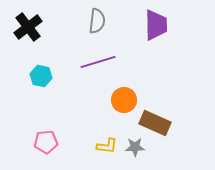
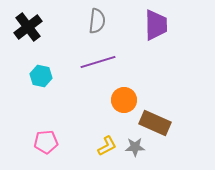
yellow L-shape: rotated 35 degrees counterclockwise
